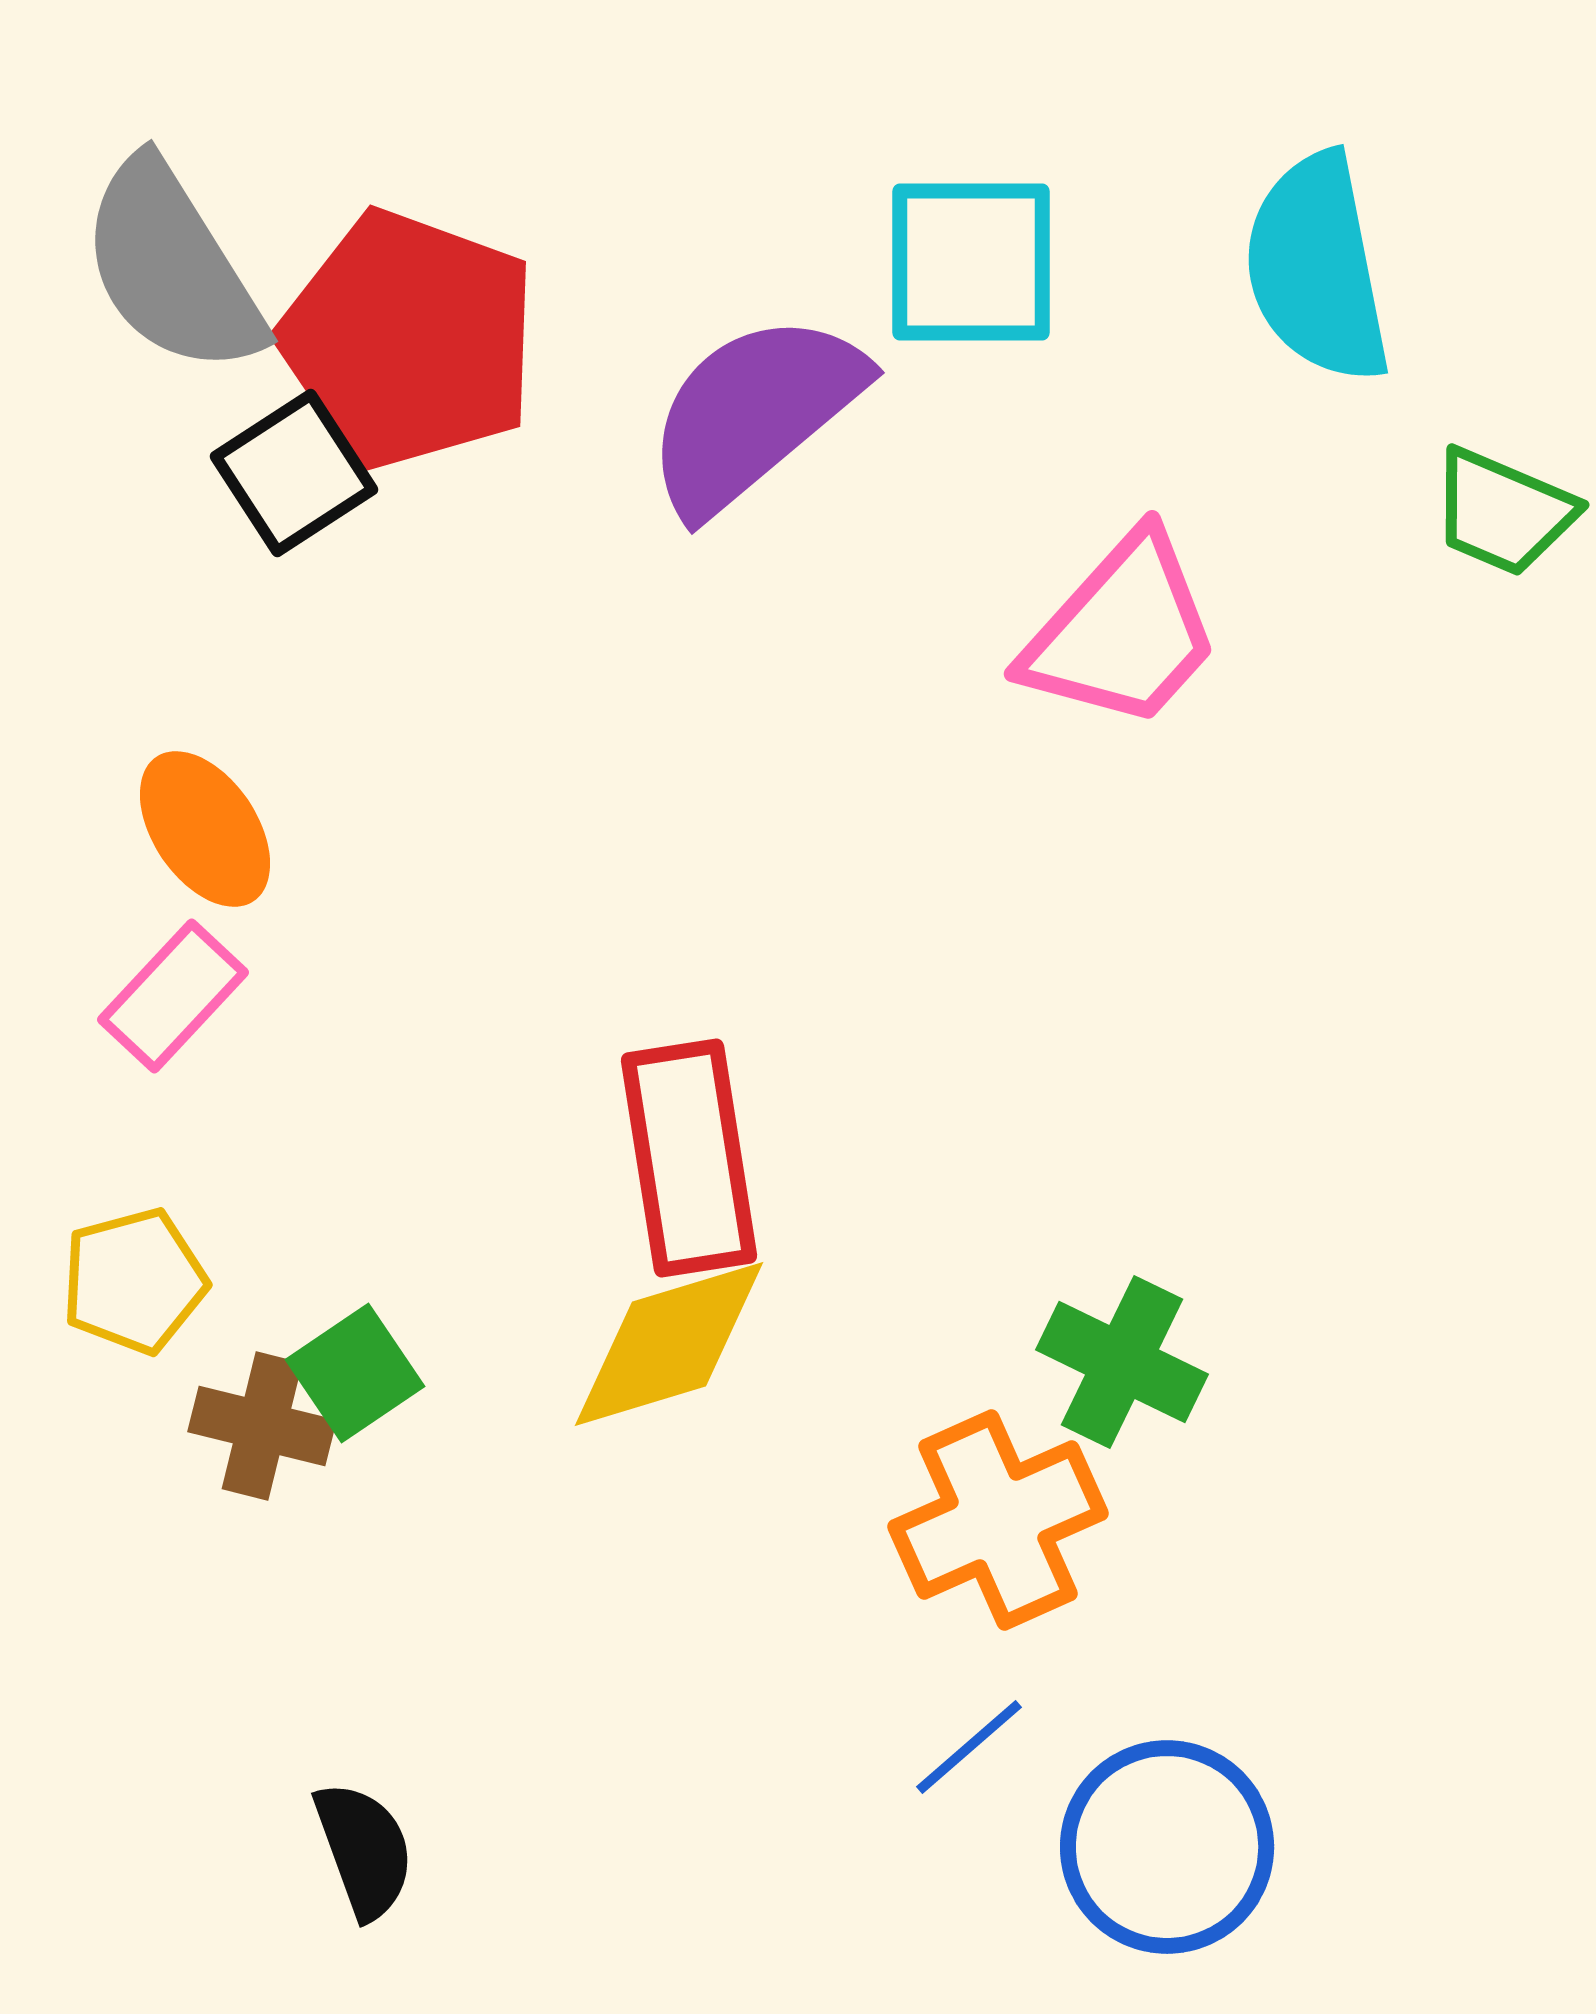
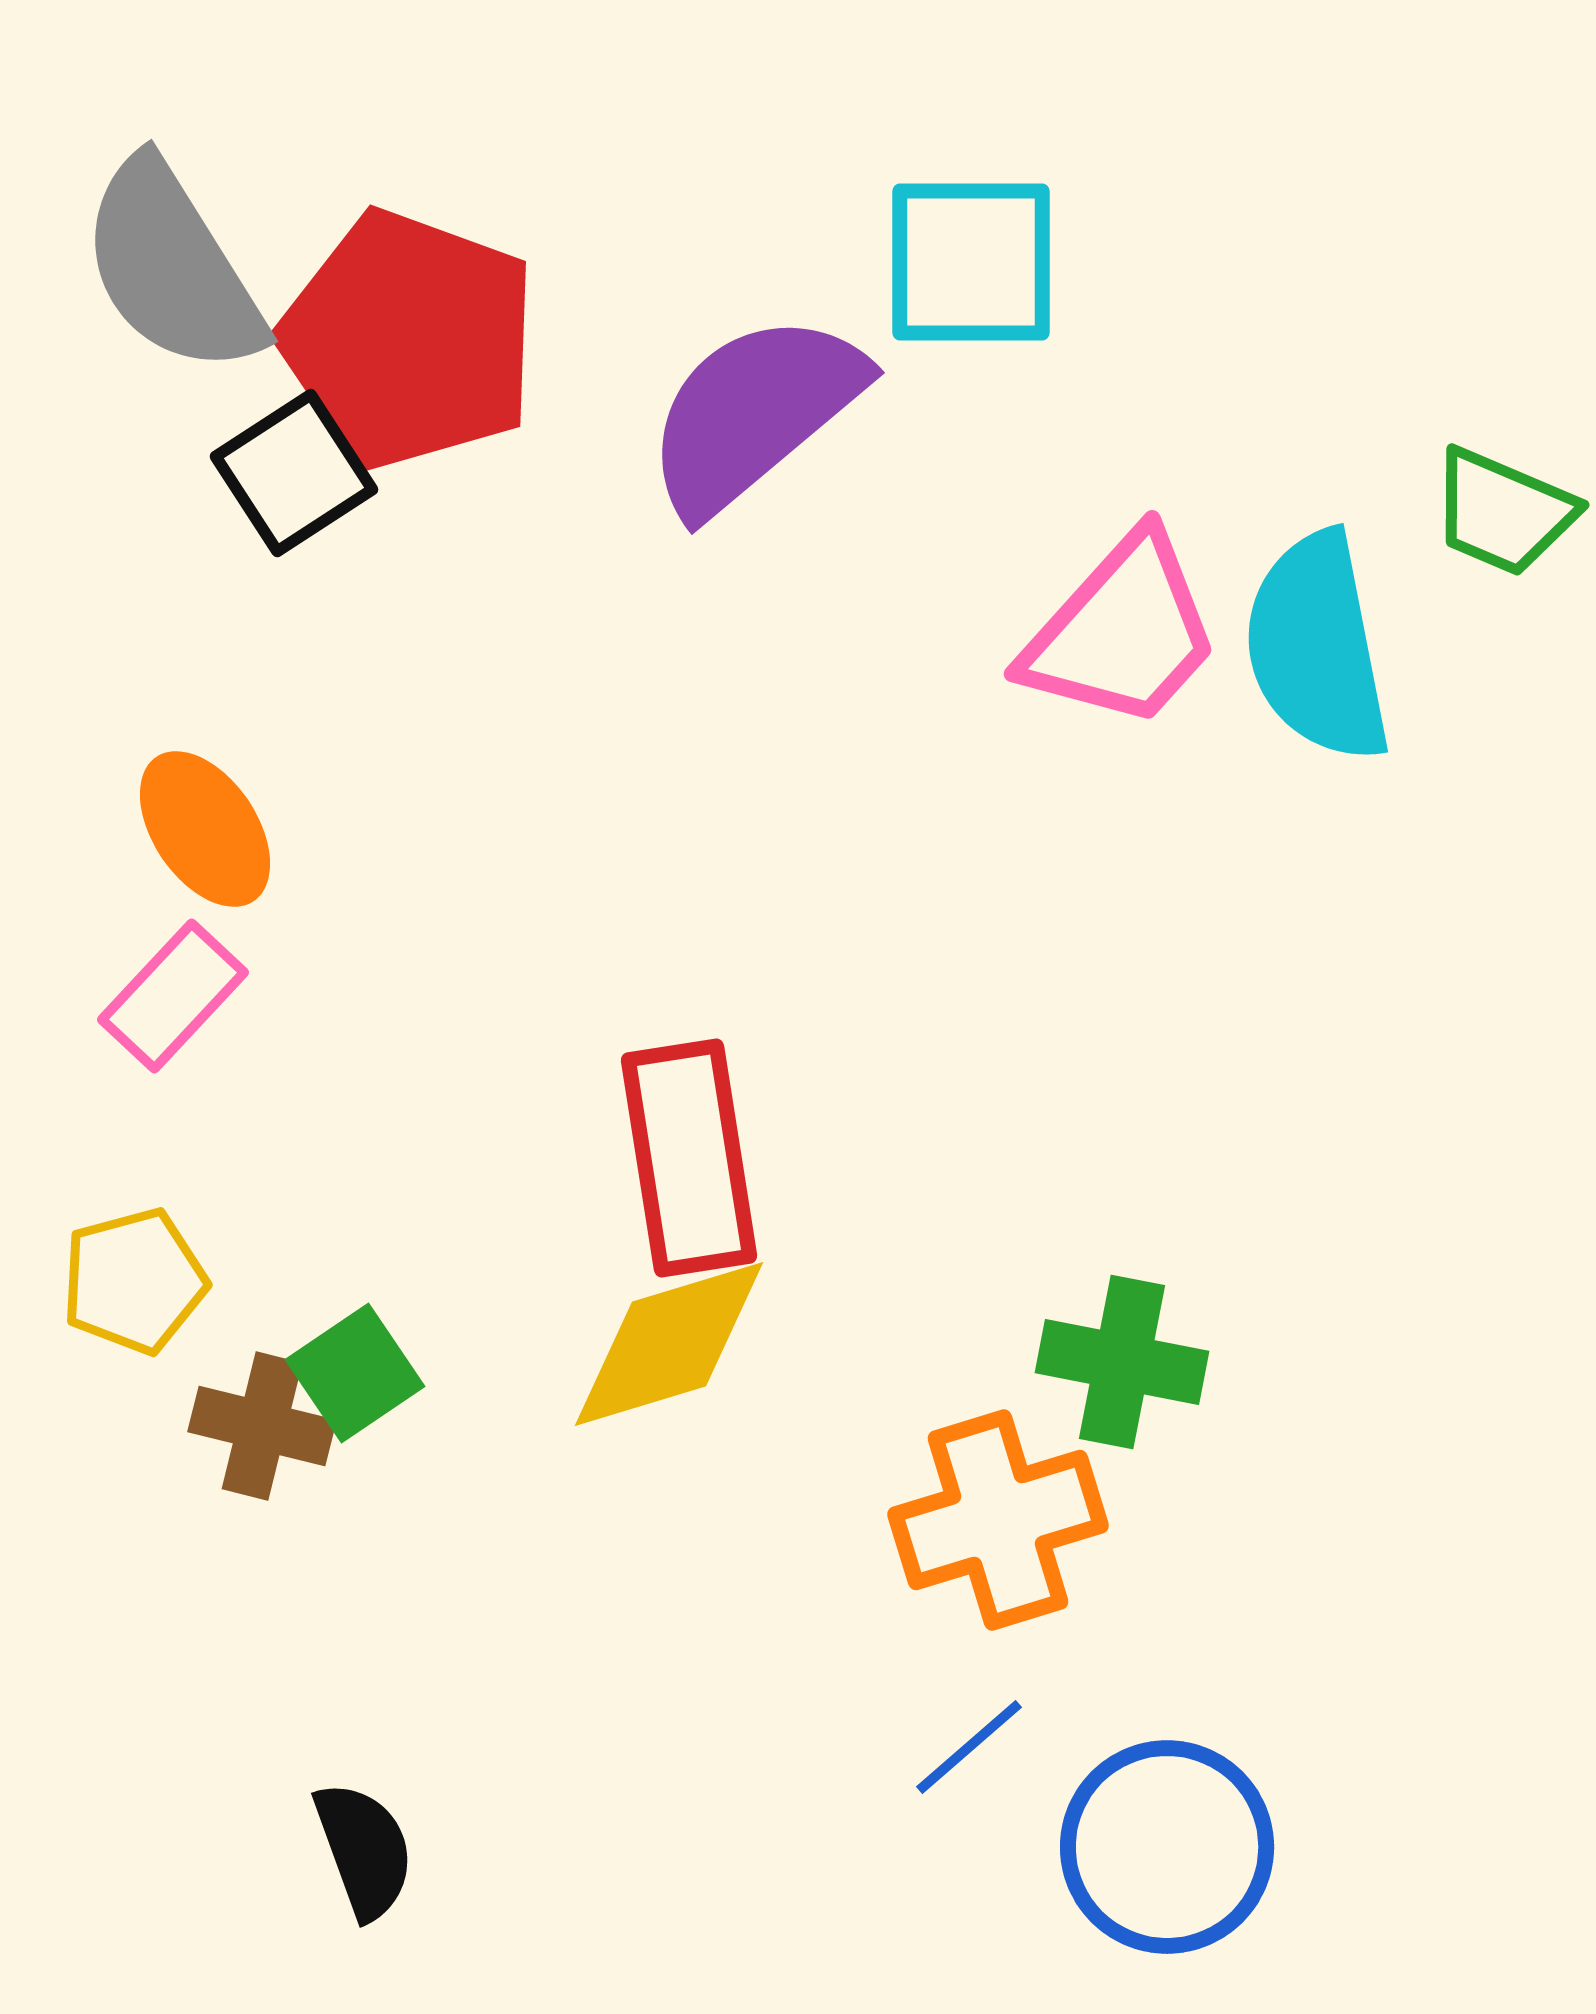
cyan semicircle: moved 379 px down
green cross: rotated 15 degrees counterclockwise
orange cross: rotated 7 degrees clockwise
